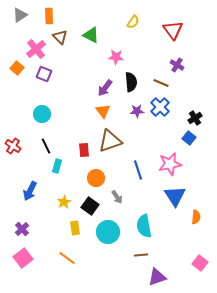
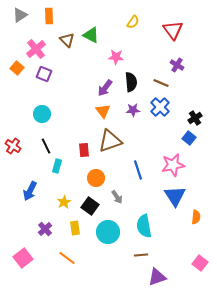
brown triangle at (60, 37): moved 7 px right, 3 px down
purple star at (137, 111): moved 4 px left, 1 px up
pink star at (170, 164): moved 3 px right, 1 px down
purple cross at (22, 229): moved 23 px right
